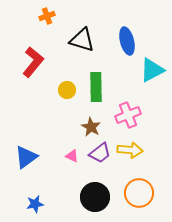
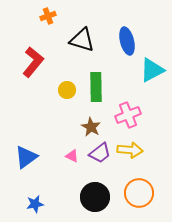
orange cross: moved 1 px right
